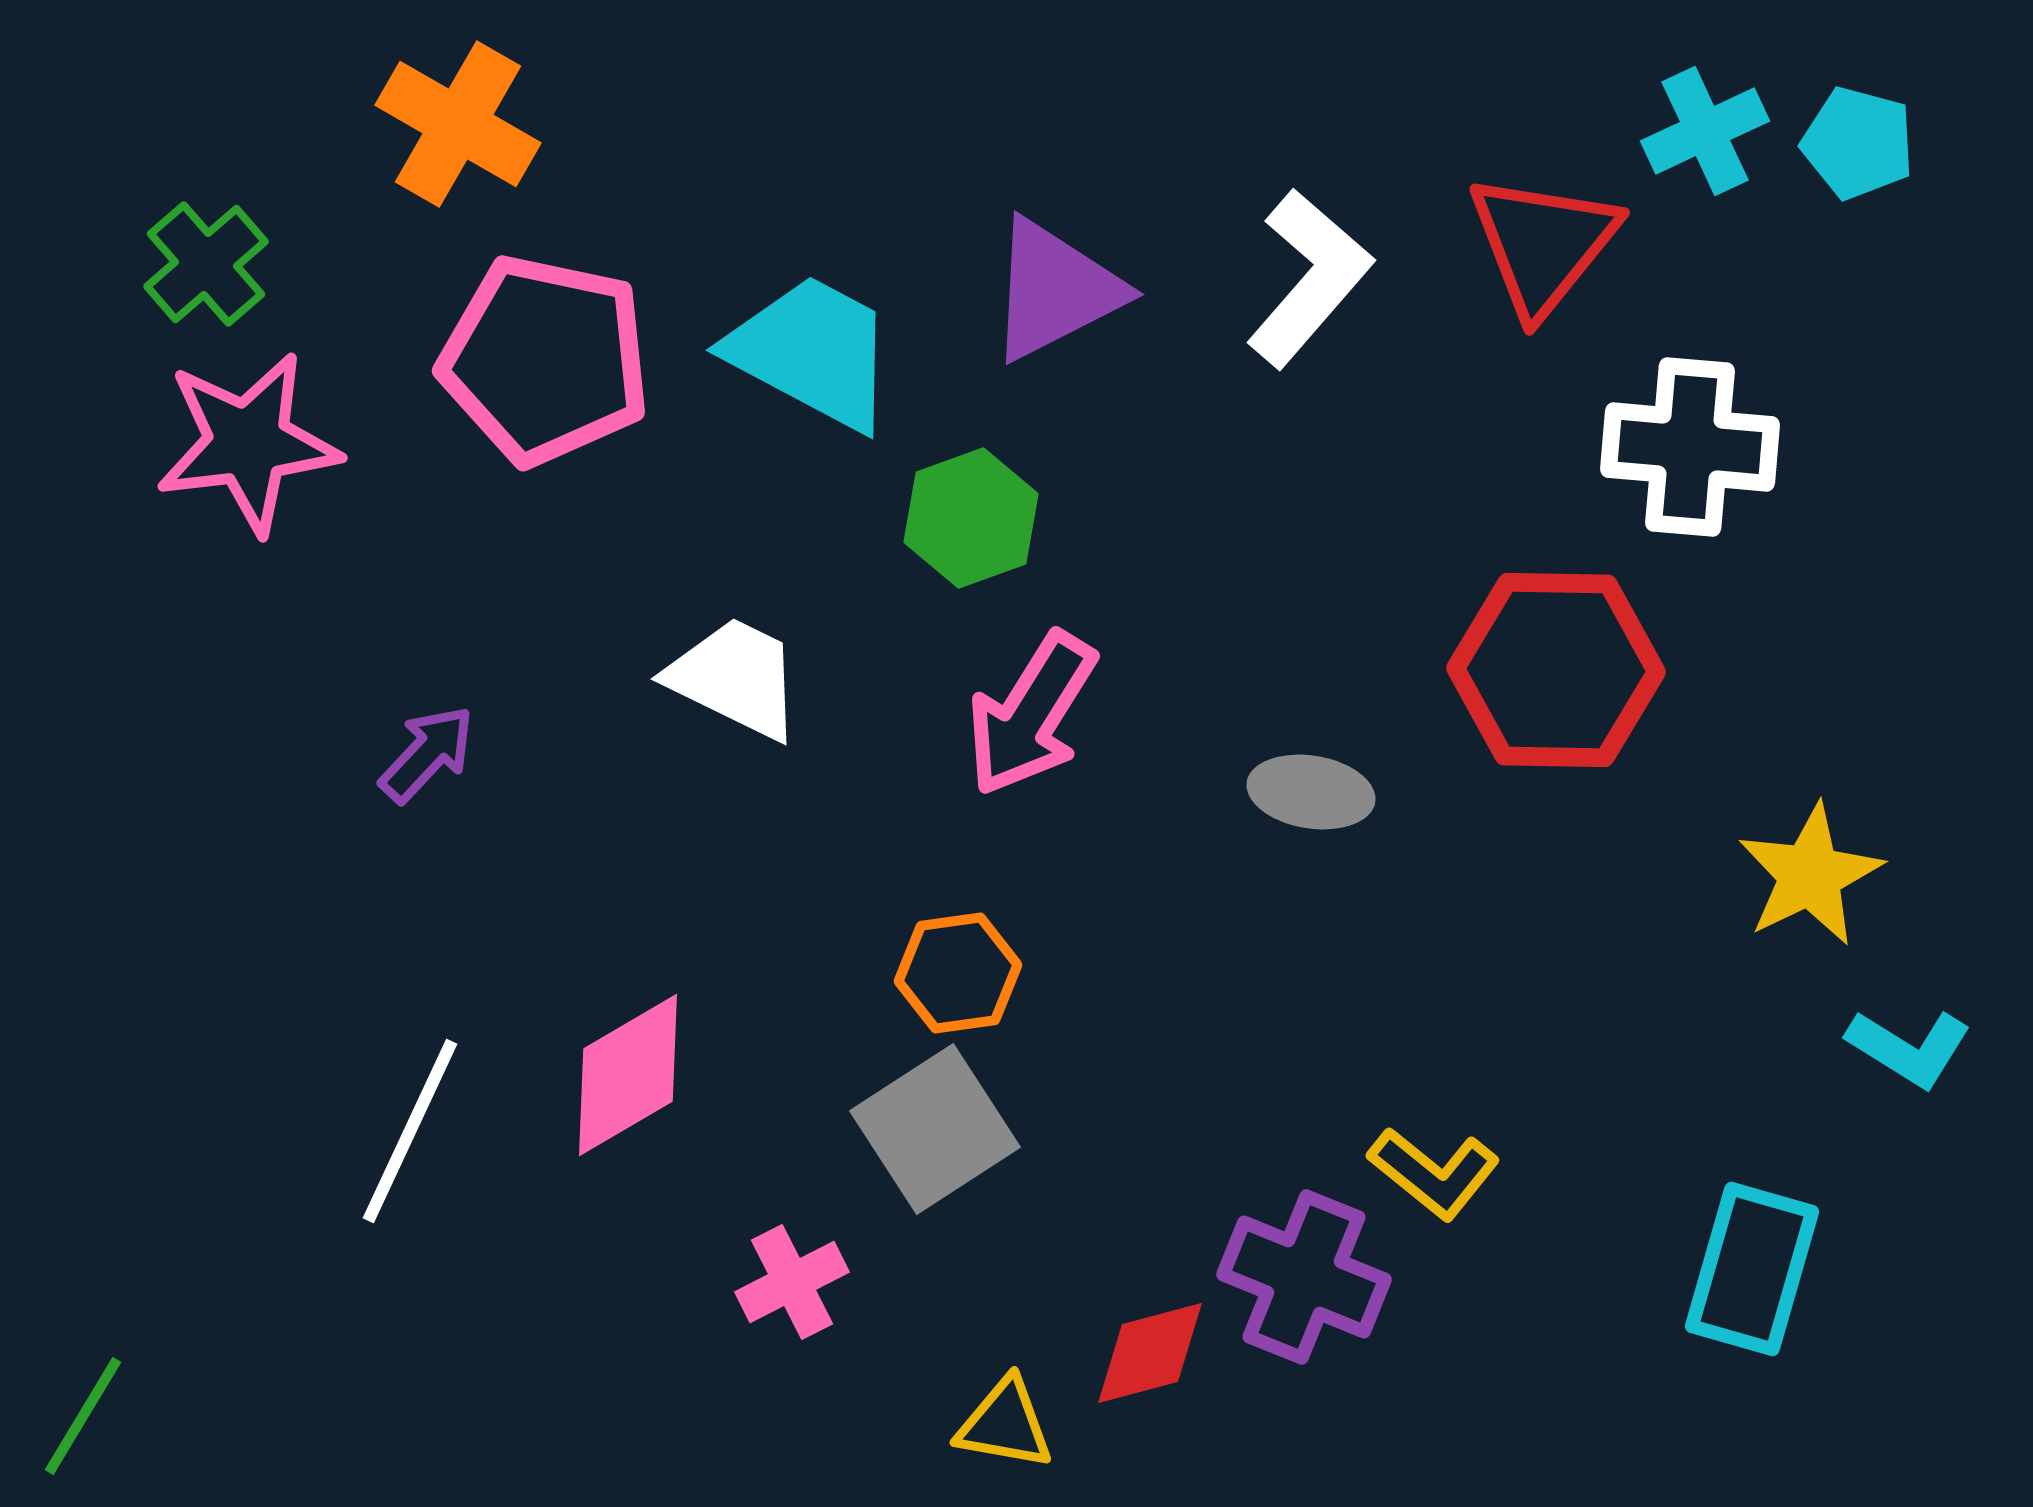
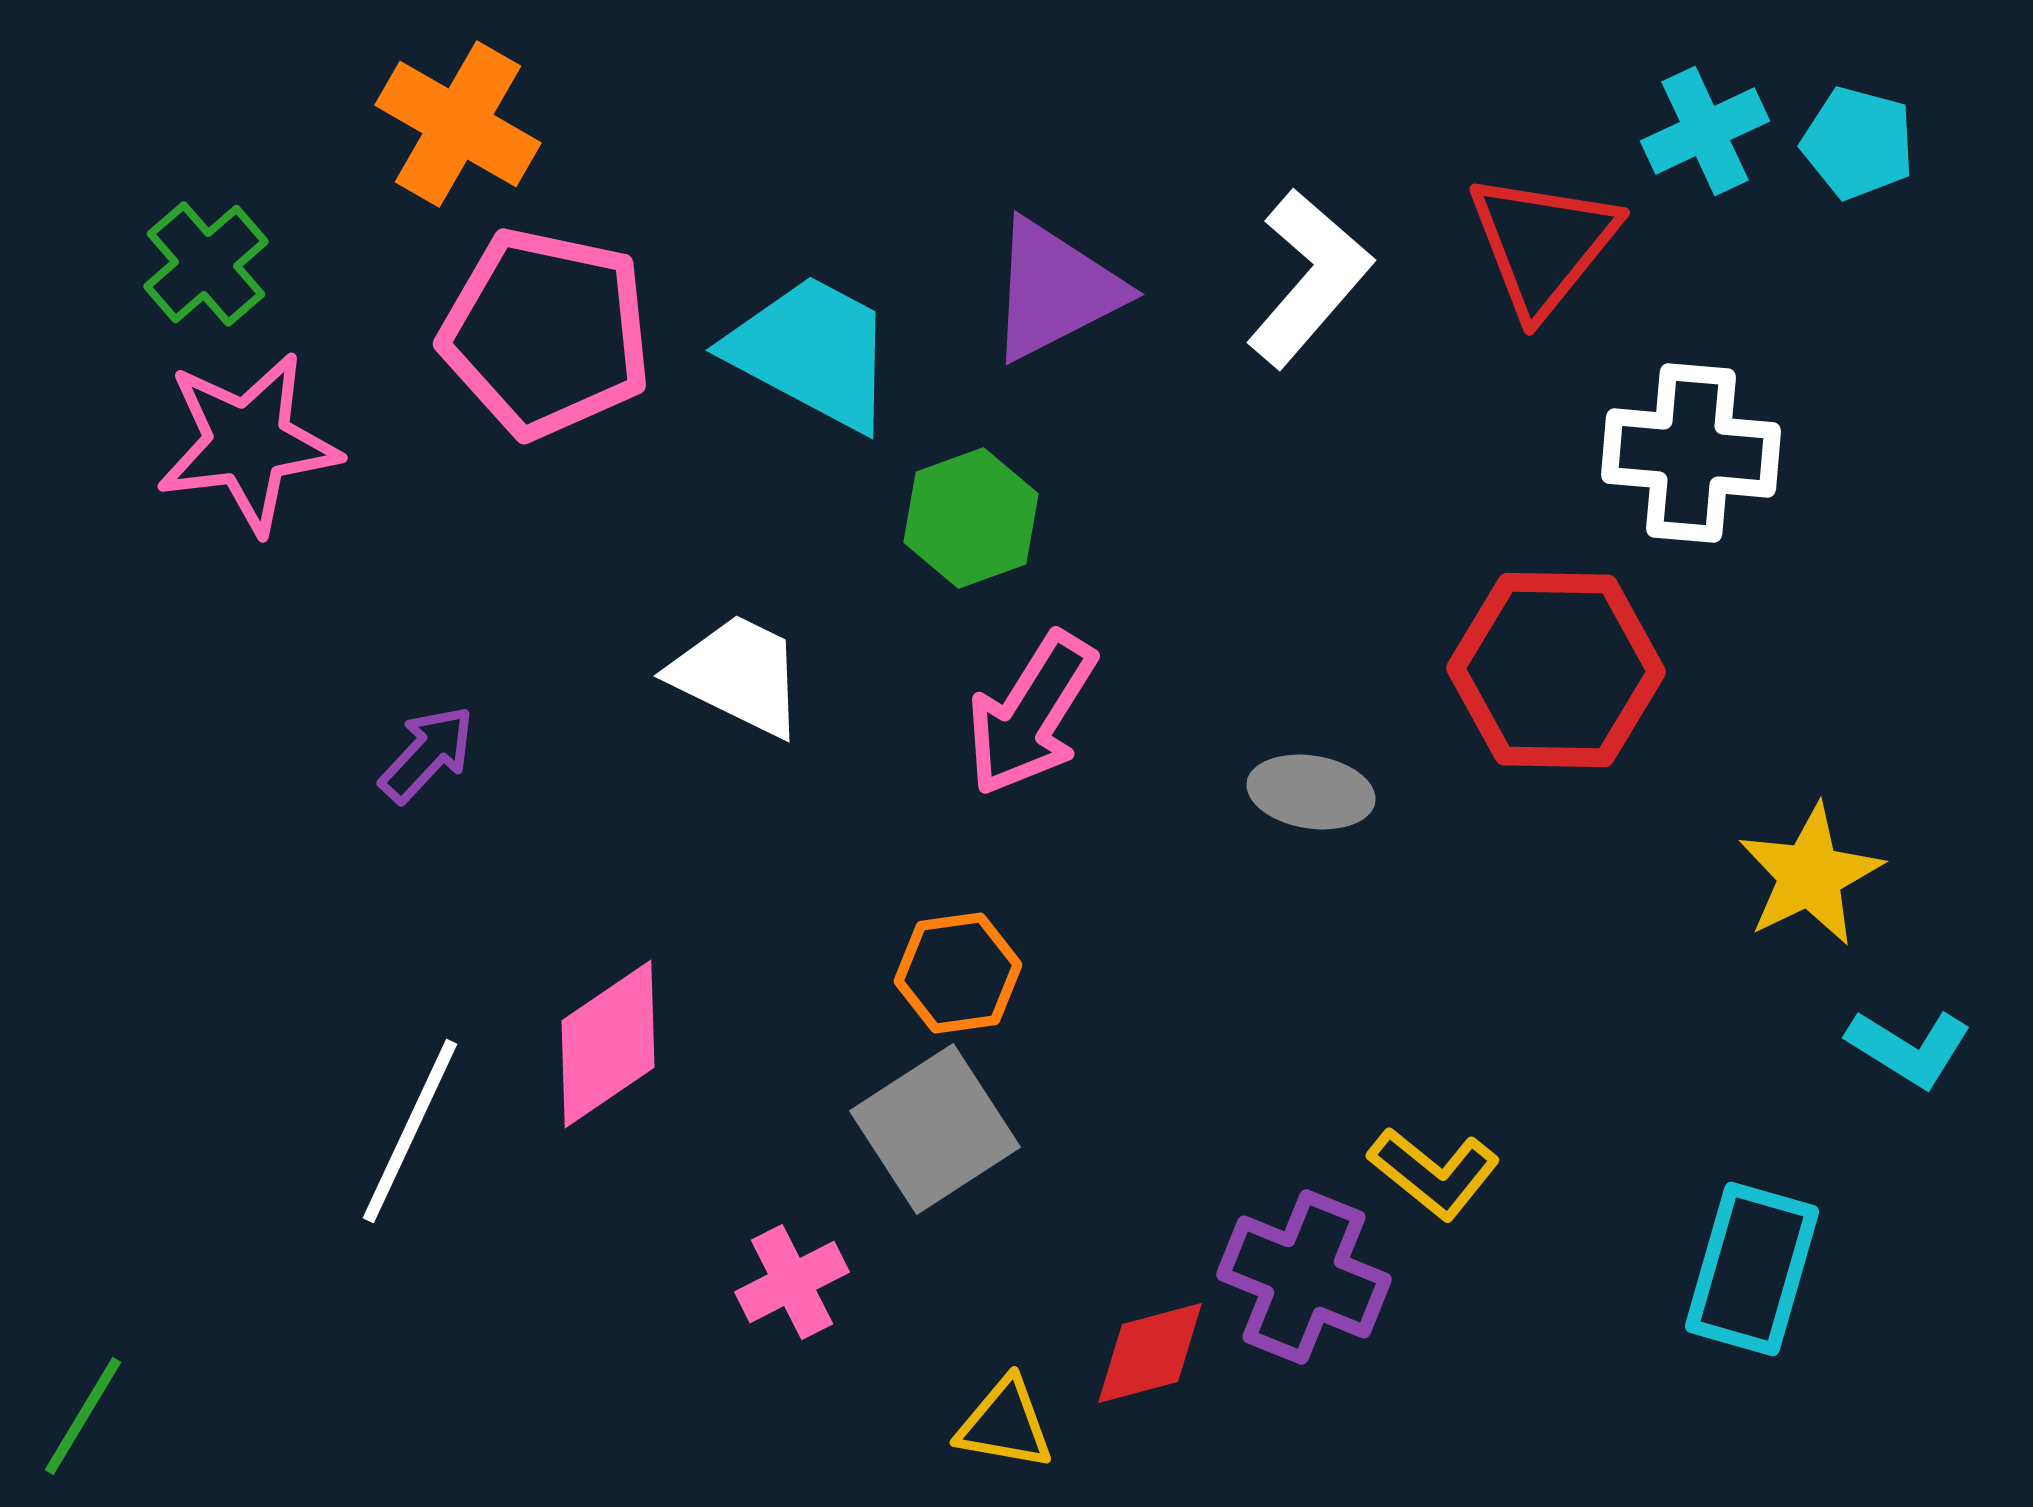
pink pentagon: moved 1 px right, 27 px up
white cross: moved 1 px right, 6 px down
white trapezoid: moved 3 px right, 3 px up
pink diamond: moved 20 px left, 31 px up; rotated 4 degrees counterclockwise
